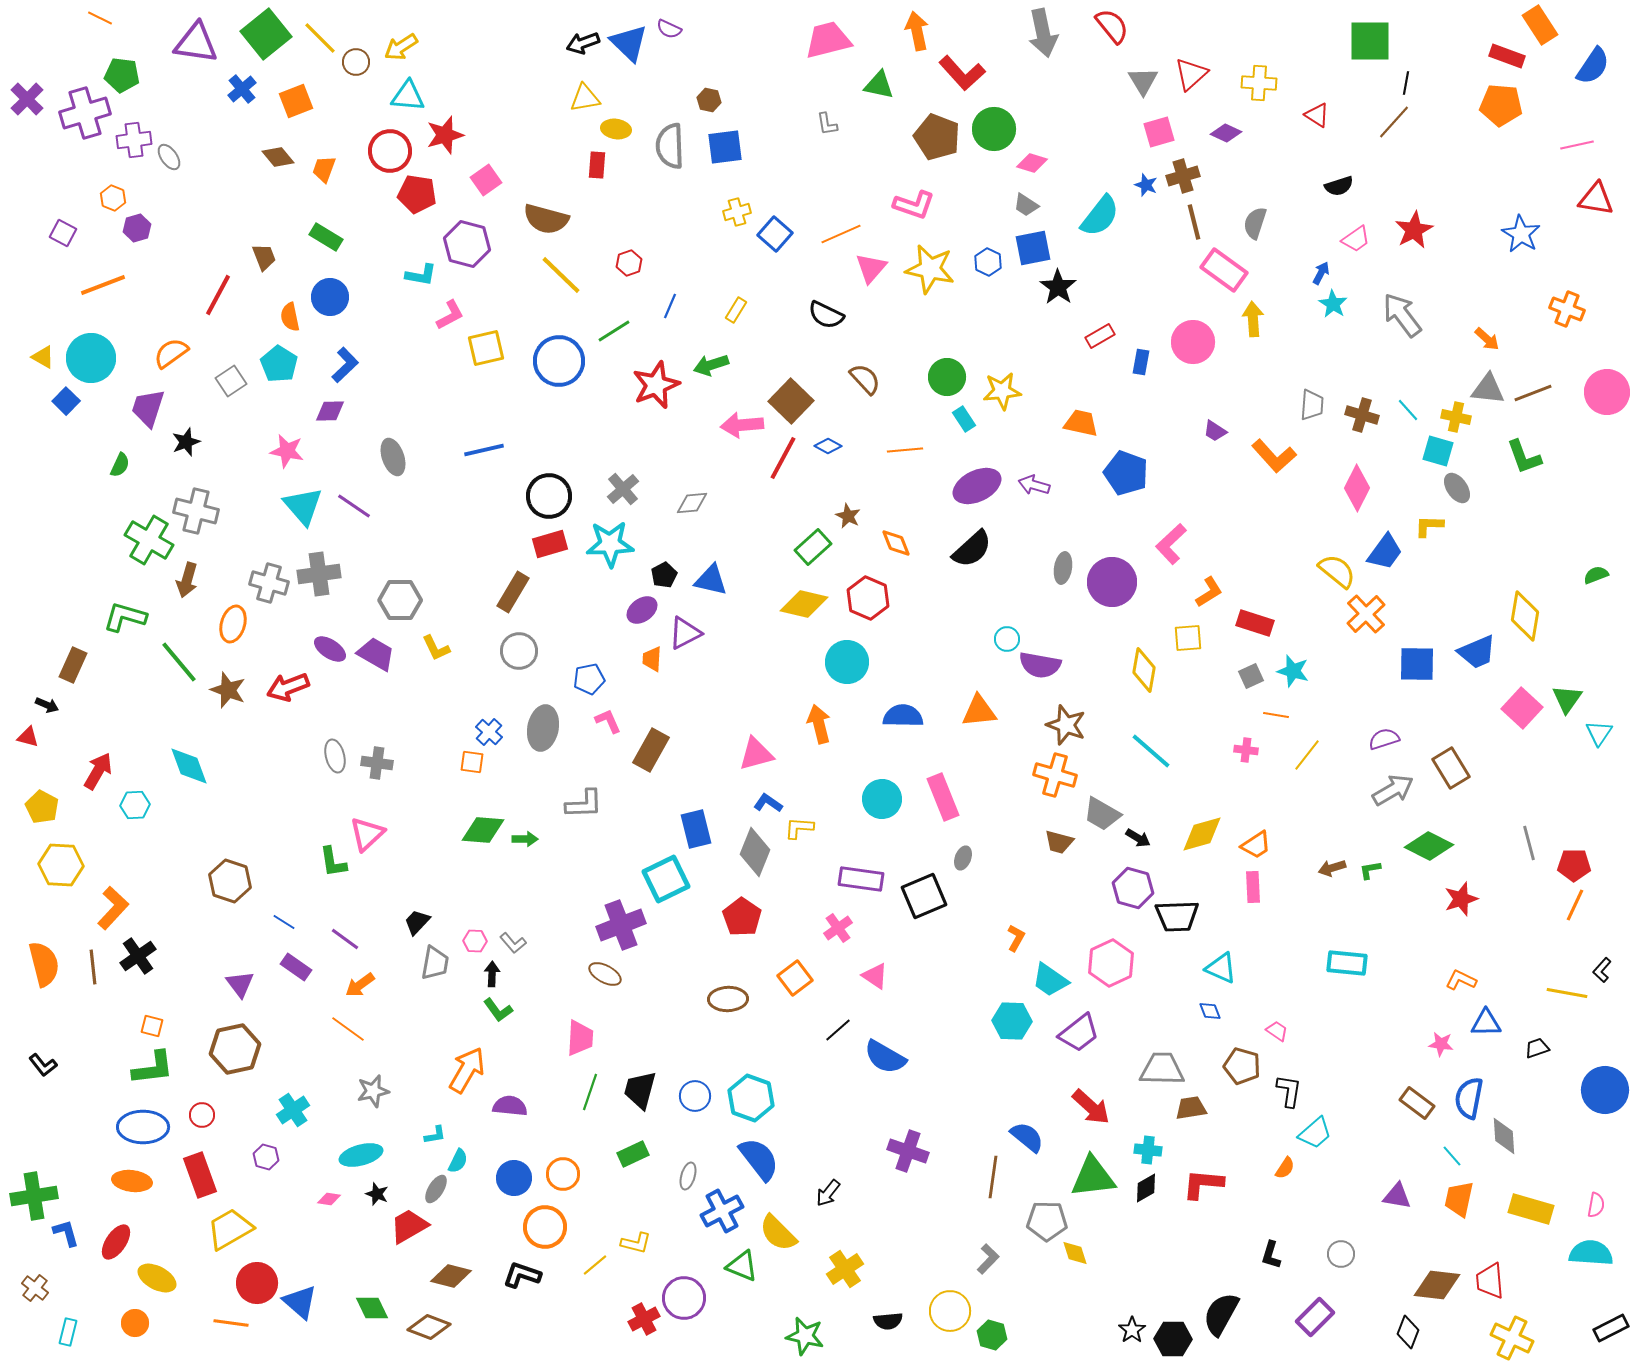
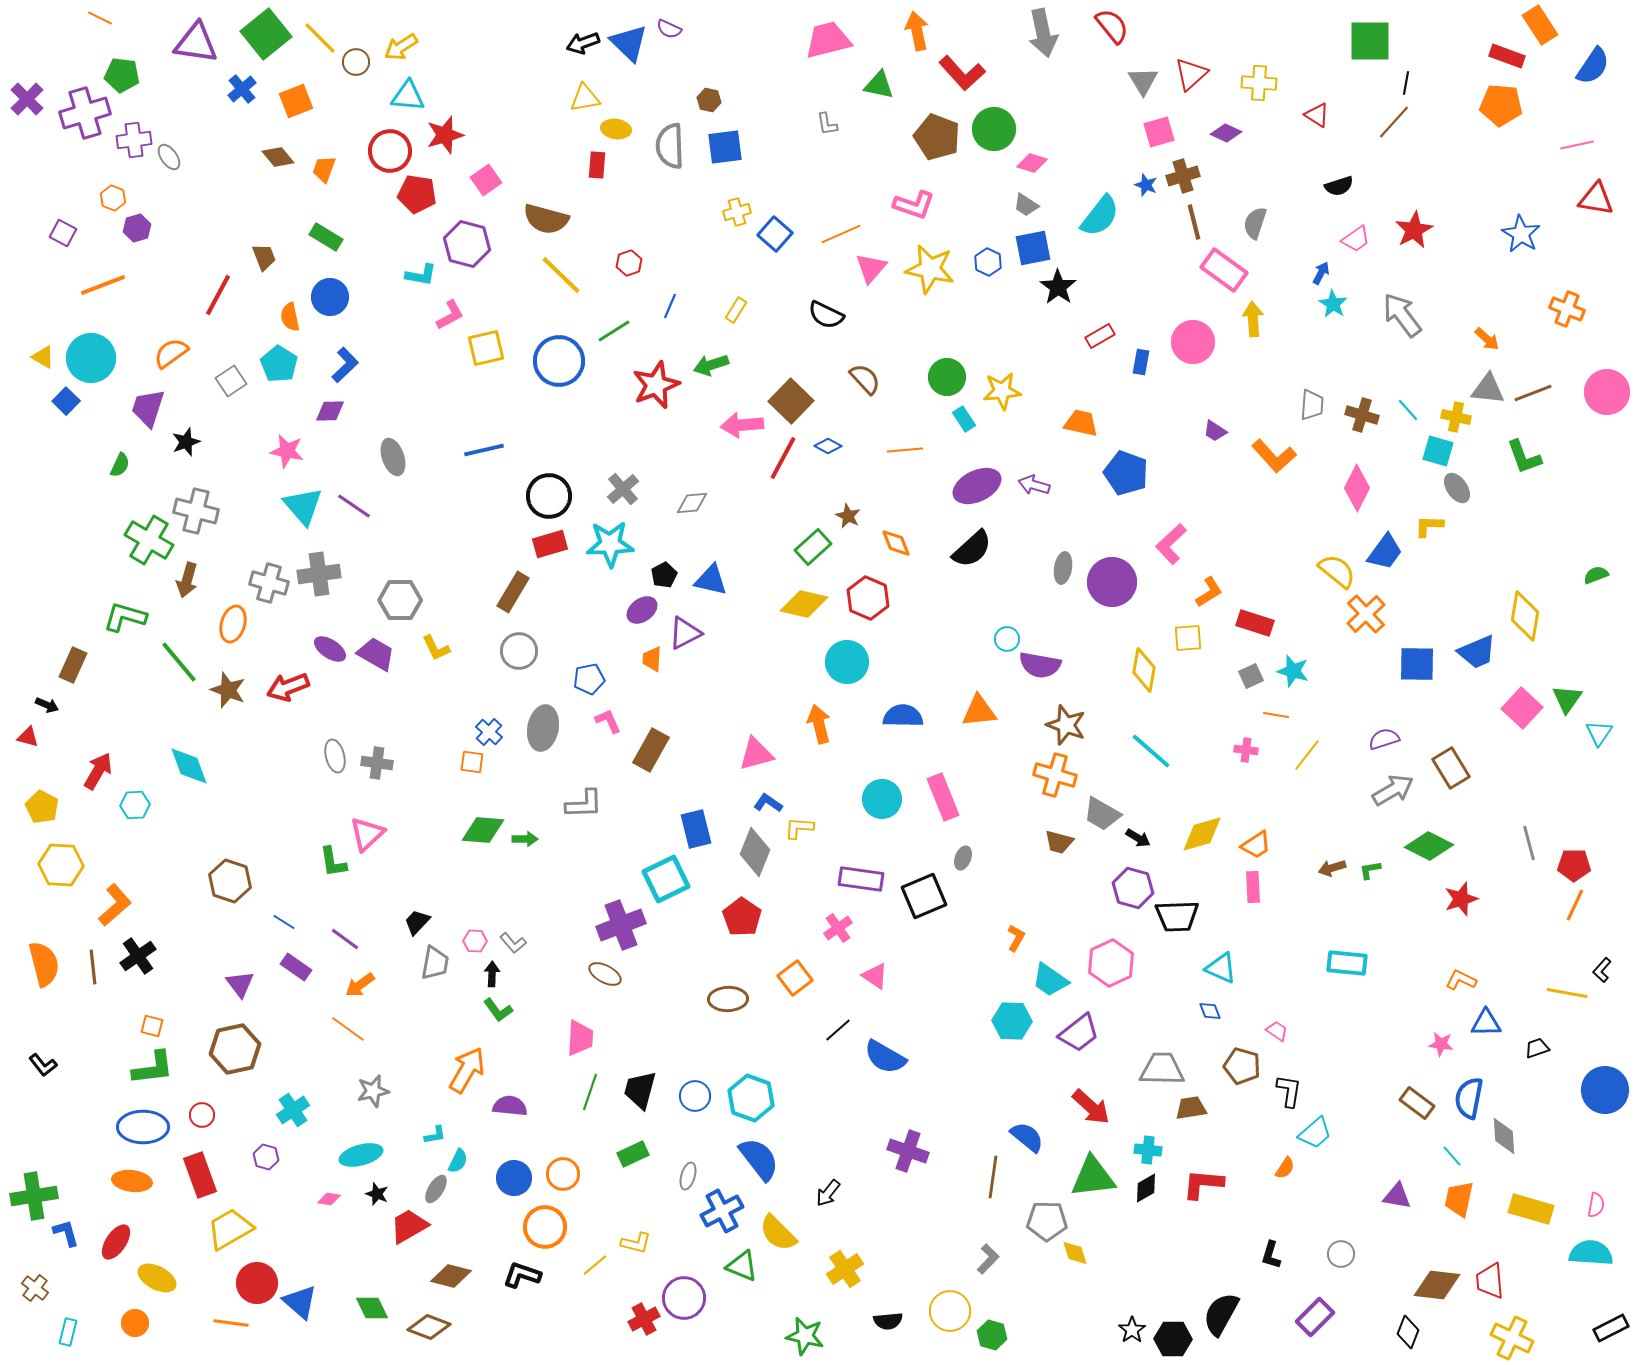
orange L-shape at (113, 908): moved 2 px right, 3 px up; rotated 6 degrees clockwise
